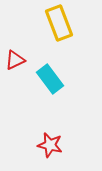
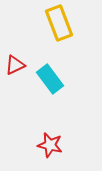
red triangle: moved 5 px down
